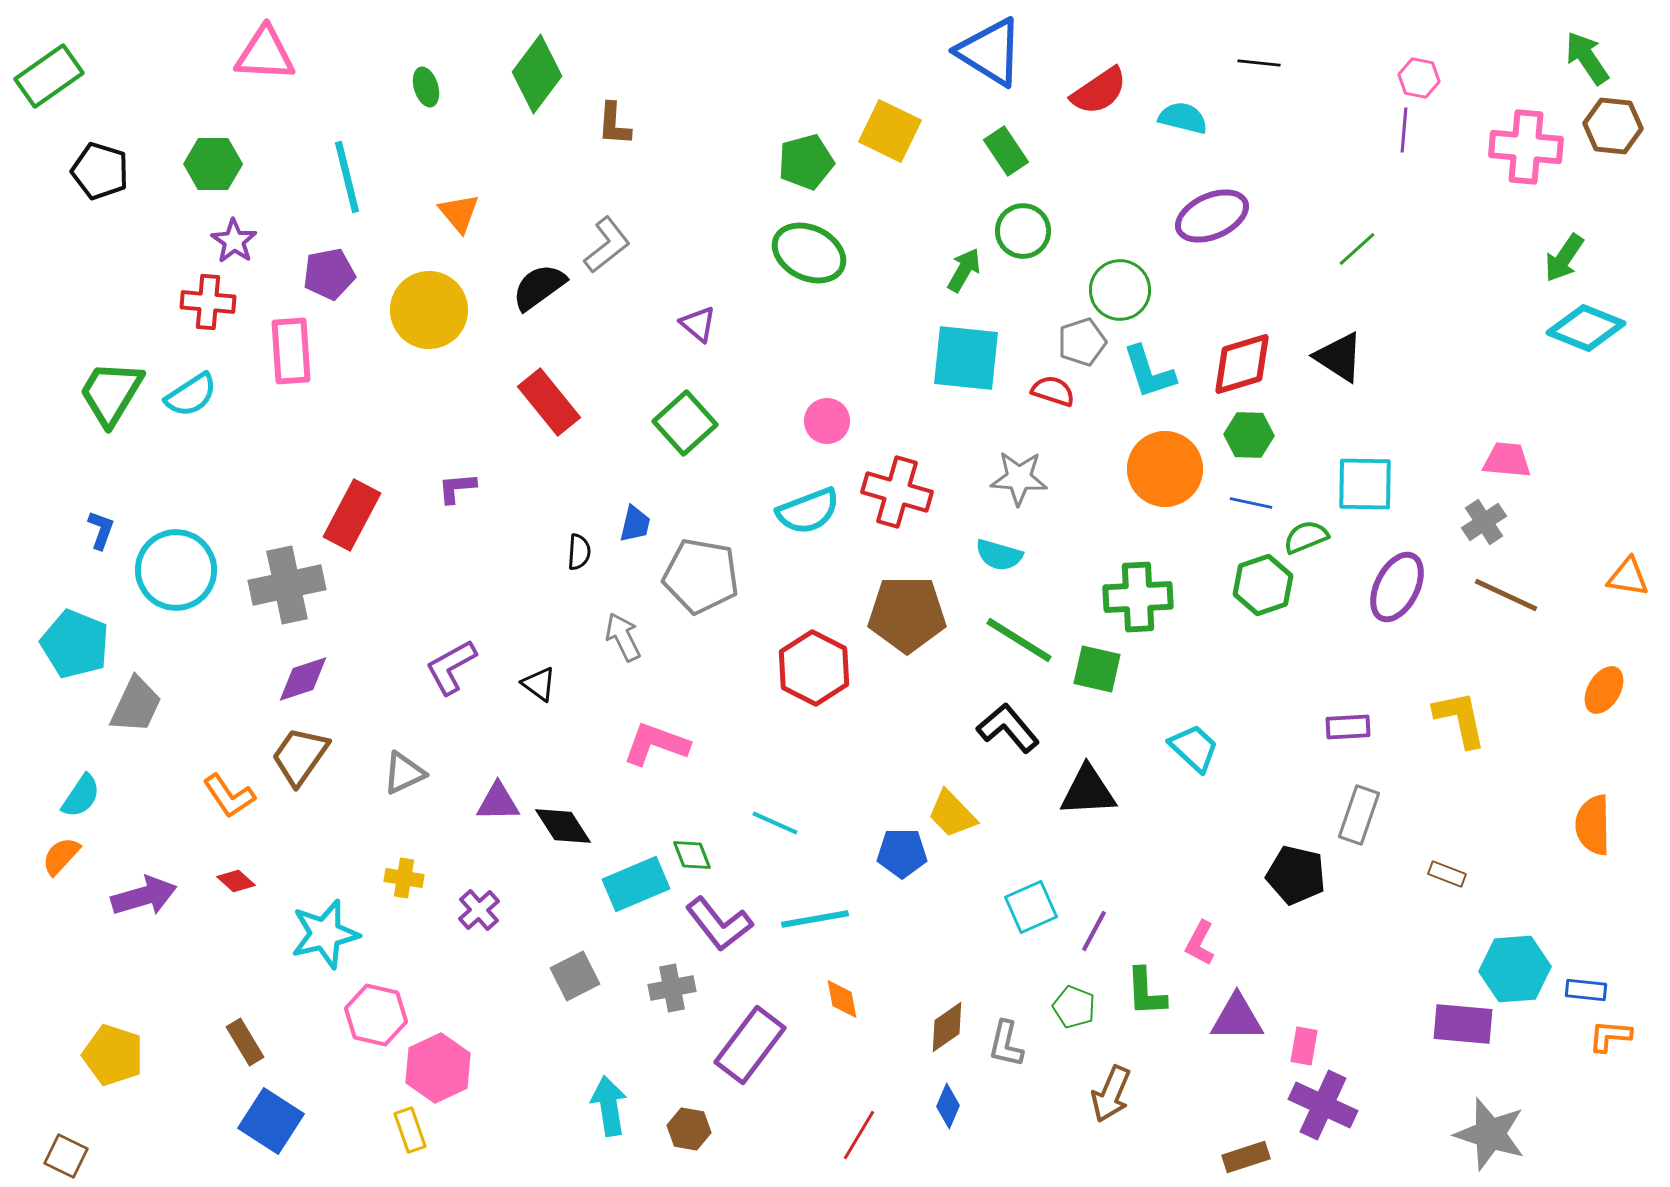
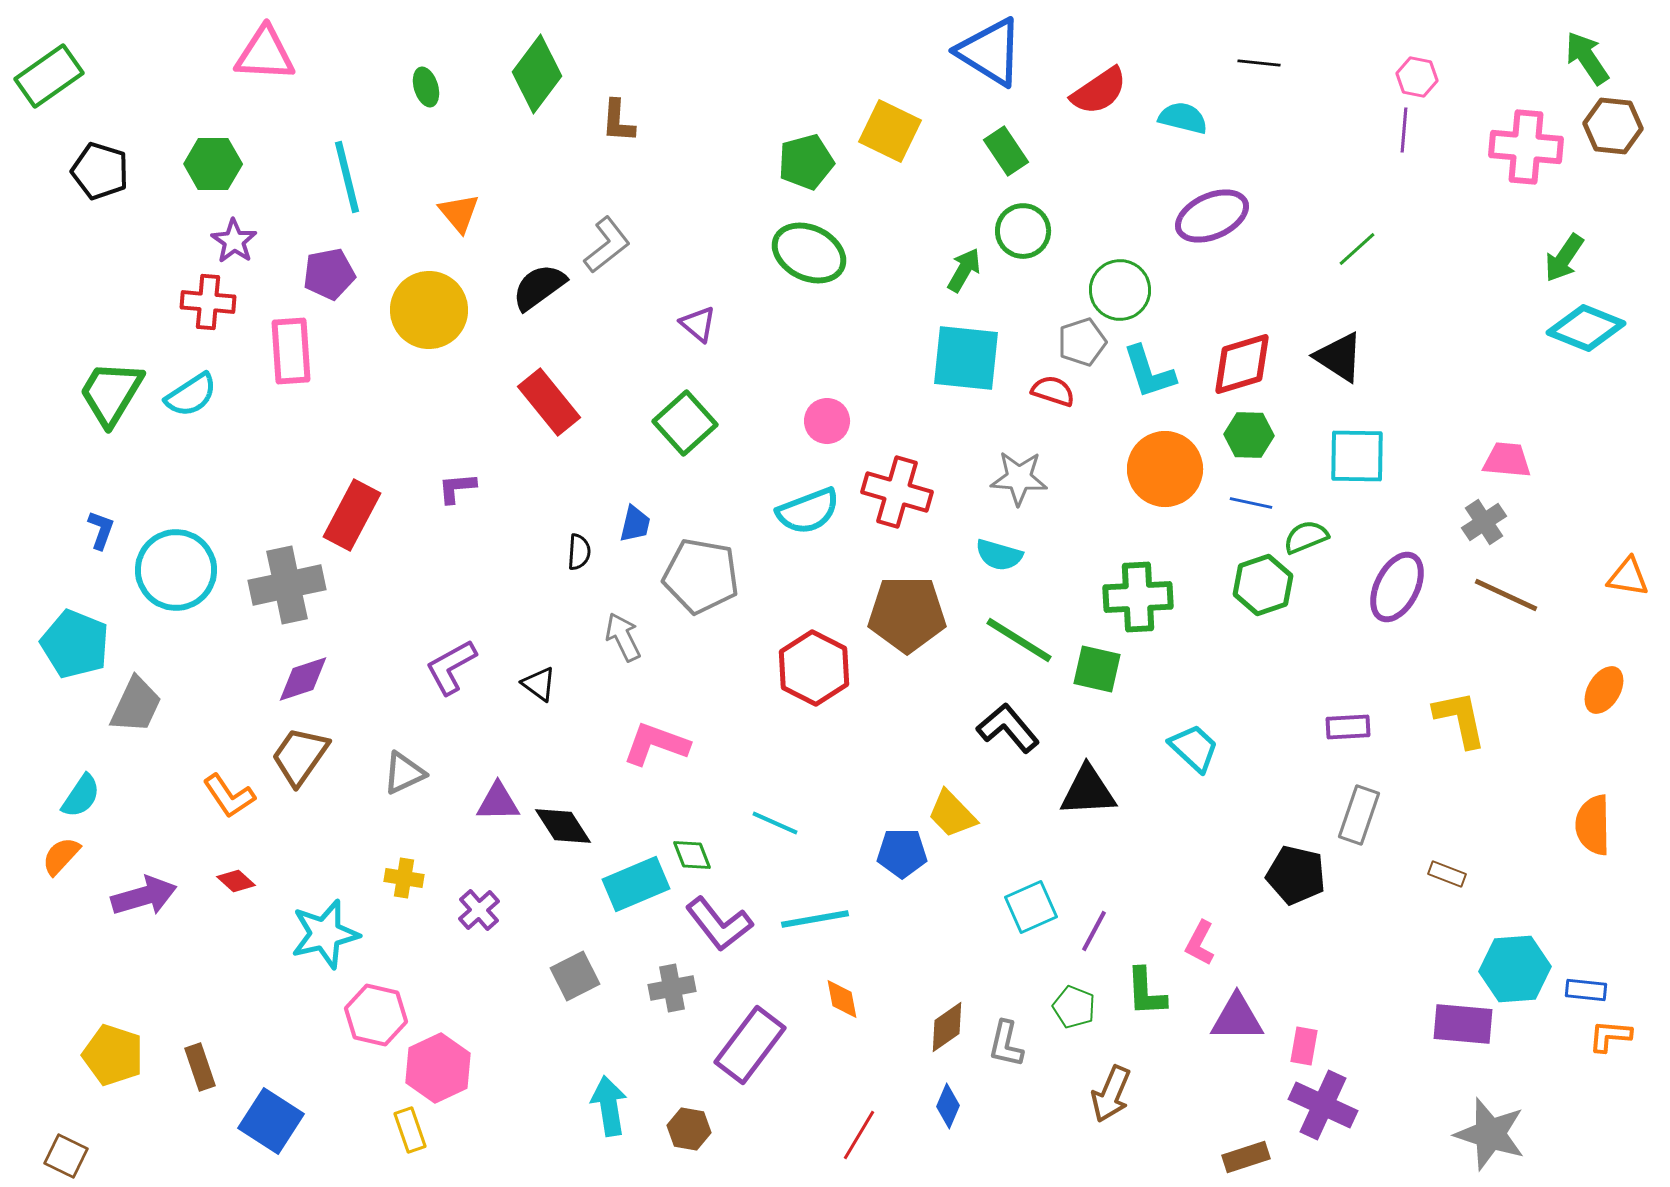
pink hexagon at (1419, 78): moved 2 px left, 1 px up
brown L-shape at (614, 124): moved 4 px right, 3 px up
cyan square at (1365, 484): moved 8 px left, 28 px up
brown rectangle at (245, 1042): moved 45 px left, 25 px down; rotated 12 degrees clockwise
